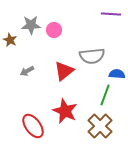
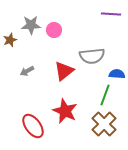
brown star: rotated 24 degrees clockwise
brown cross: moved 4 px right, 2 px up
